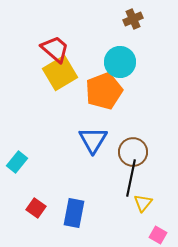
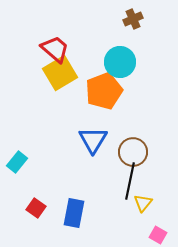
black line: moved 1 px left, 3 px down
